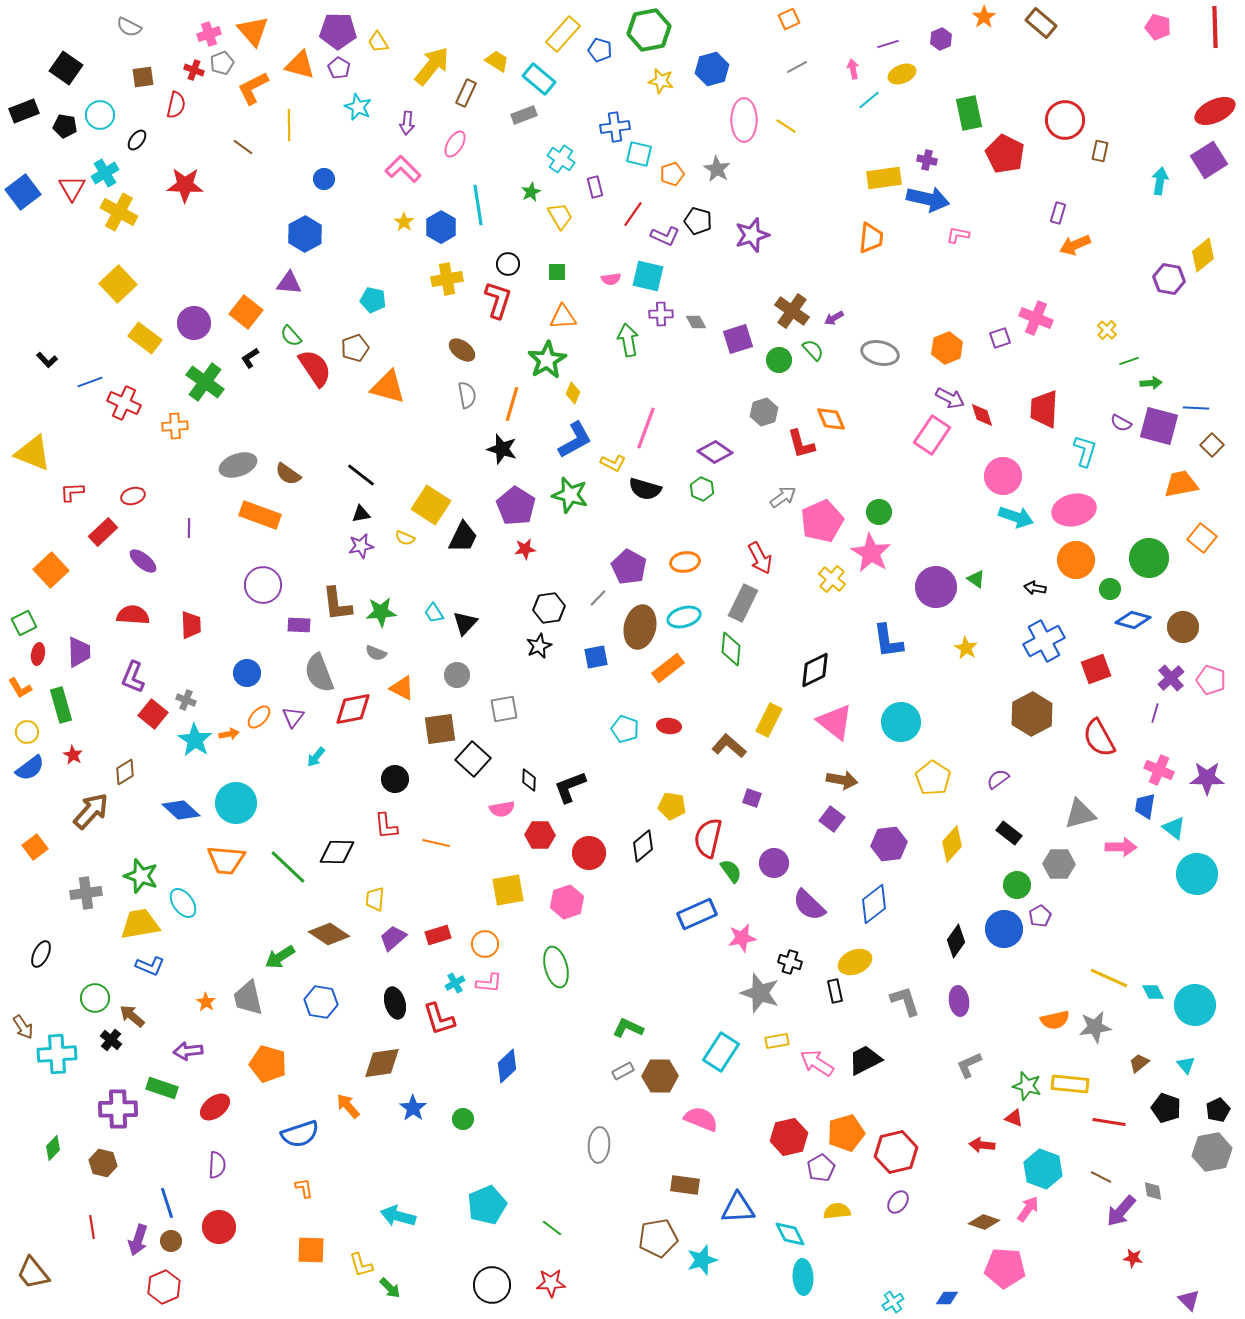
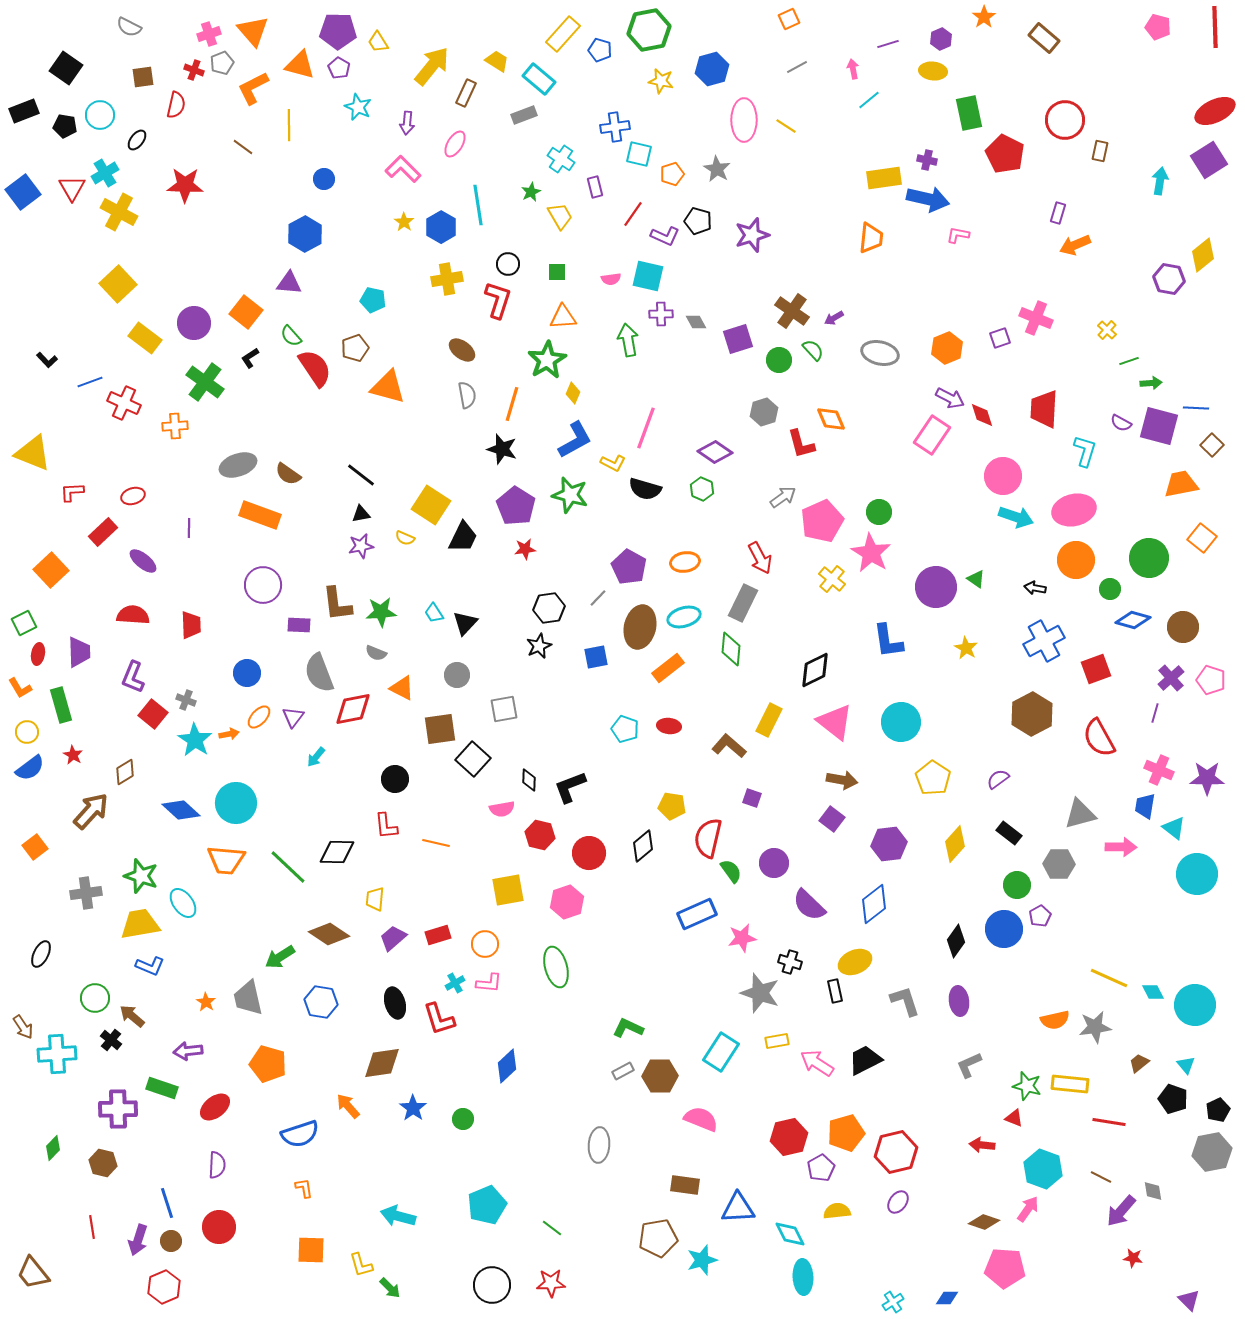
brown rectangle at (1041, 23): moved 3 px right, 15 px down
yellow ellipse at (902, 74): moved 31 px right, 3 px up; rotated 28 degrees clockwise
red hexagon at (540, 835): rotated 12 degrees clockwise
yellow diamond at (952, 844): moved 3 px right
black pentagon at (1166, 1108): moved 7 px right, 9 px up
